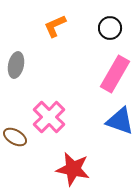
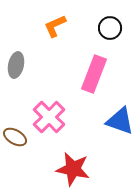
pink rectangle: moved 21 px left; rotated 9 degrees counterclockwise
